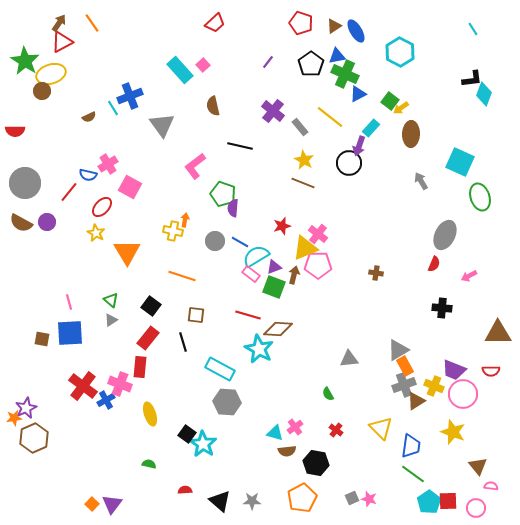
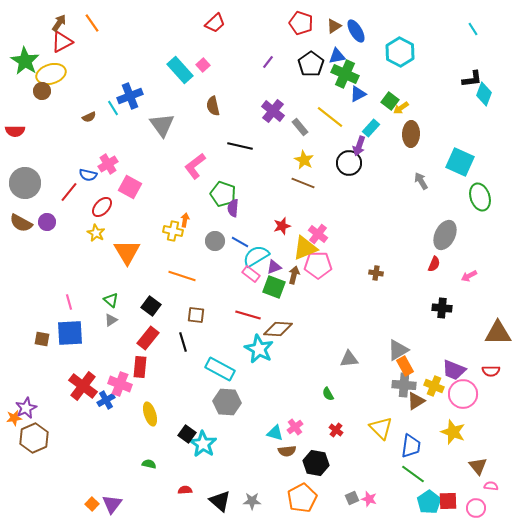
gray cross at (404, 385): rotated 25 degrees clockwise
